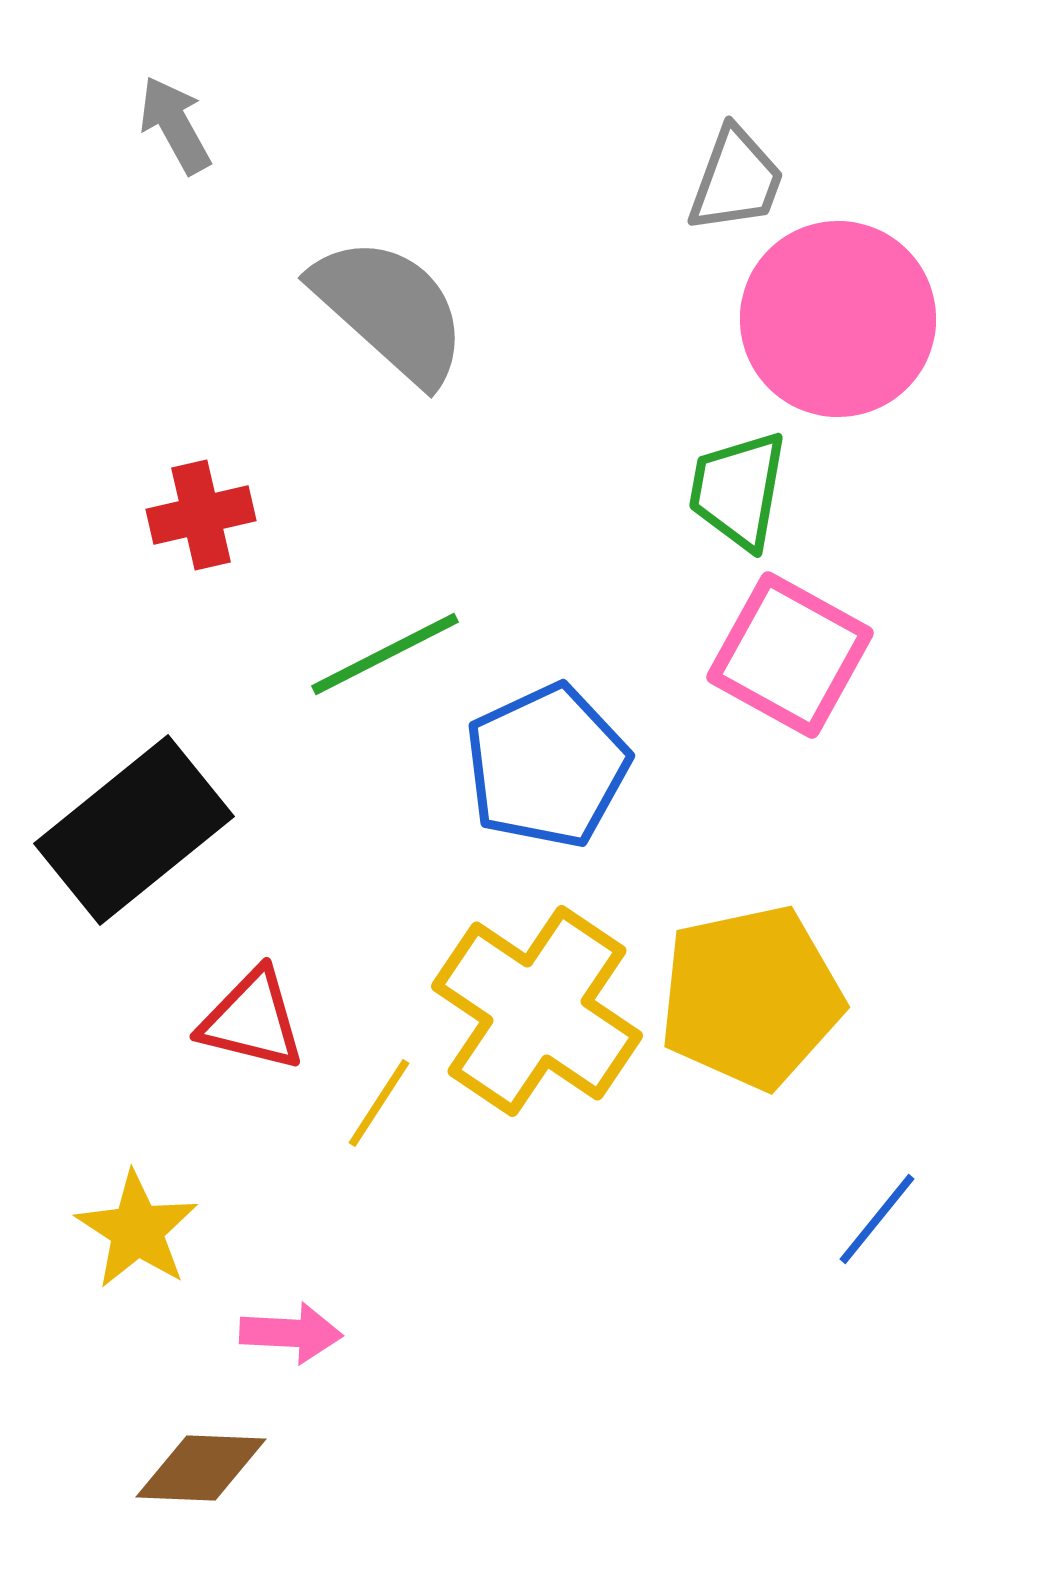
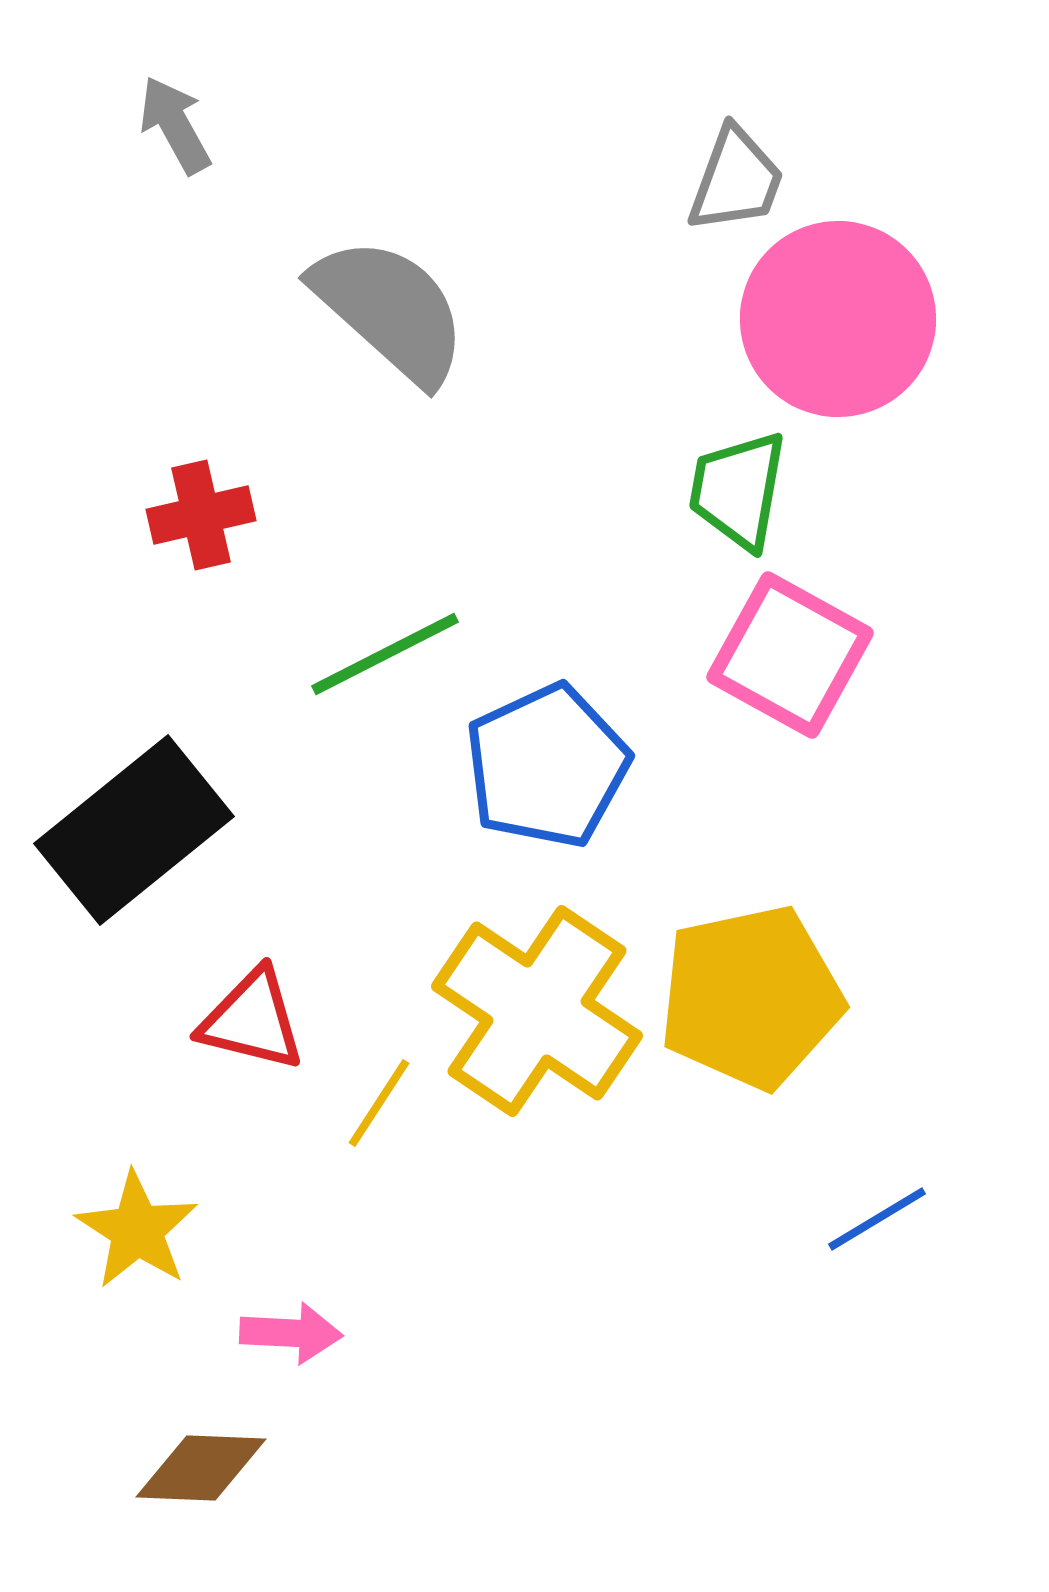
blue line: rotated 20 degrees clockwise
